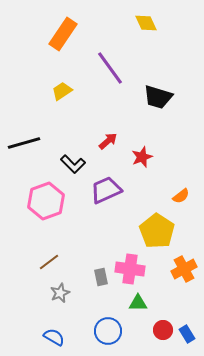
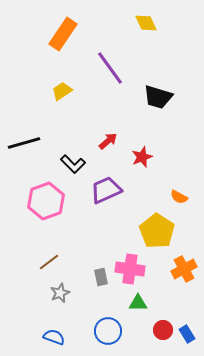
orange semicircle: moved 2 px left, 1 px down; rotated 66 degrees clockwise
blue semicircle: rotated 10 degrees counterclockwise
